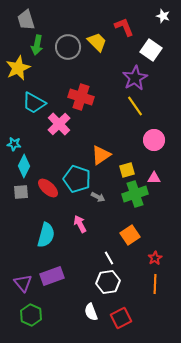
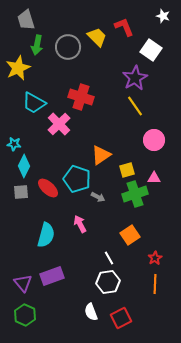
yellow trapezoid: moved 5 px up
green hexagon: moved 6 px left
